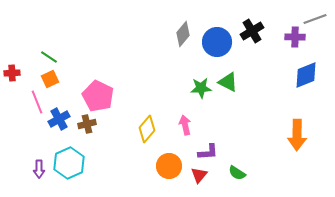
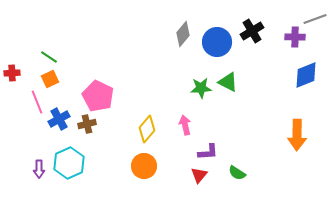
orange circle: moved 25 px left
